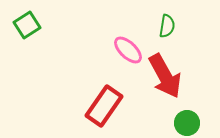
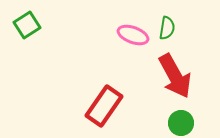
green semicircle: moved 2 px down
pink ellipse: moved 5 px right, 15 px up; rotated 24 degrees counterclockwise
red arrow: moved 10 px right
green circle: moved 6 px left
